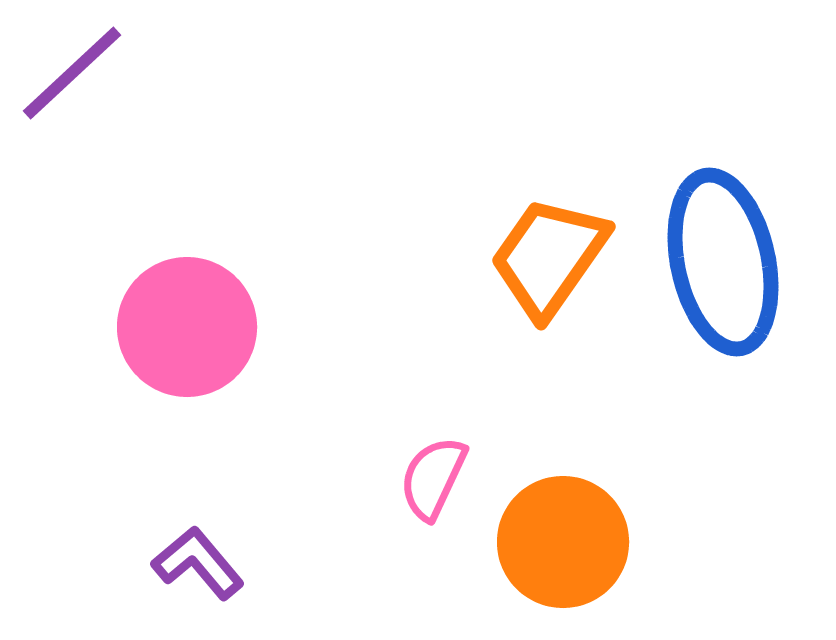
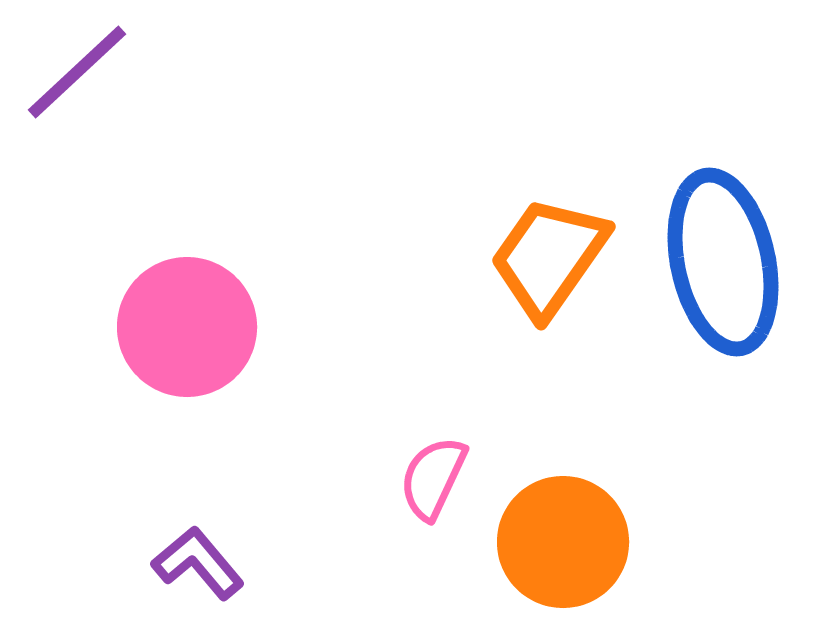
purple line: moved 5 px right, 1 px up
